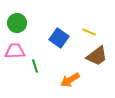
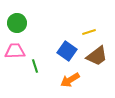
yellow line: rotated 40 degrees counterclockwise
blue square: moved 8 px right, 13 px down
